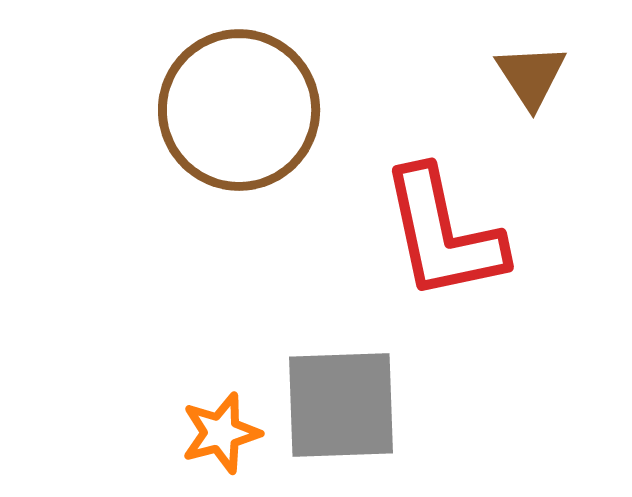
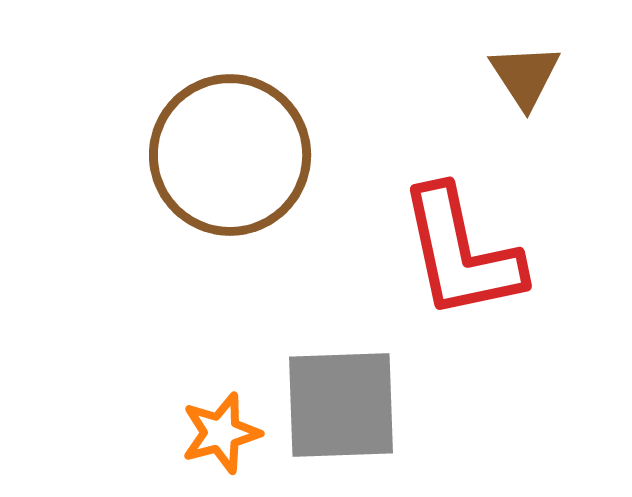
brown triangle: moved 6 px left
brown circle: moved 9 px left, 45 px down
red L-shape: moved 18 px right, 19 px down
